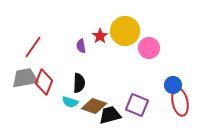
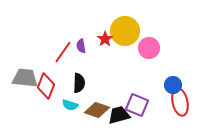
red star: moved 5 px right, 3 px down
red line: moved 30 px right, 5 px down
gray trapezoid: rotated 16 degrees clockwise
red diamond: moved 2 px right, 4 px down
cyan semicircle: moved 3 px down
brown diamond: moved 3 px right, 4 px down
black trapezoid: moved 9 px right
